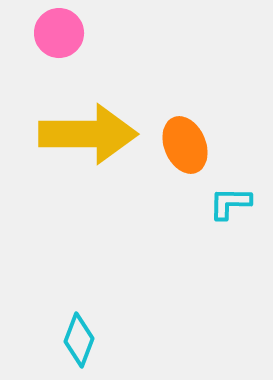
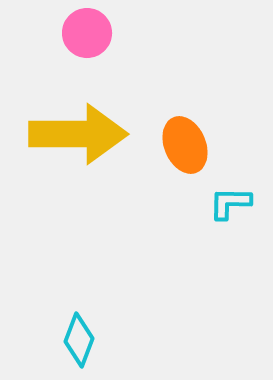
pink circle: moved 28 px right
yellow arrow: moved 10 px left
